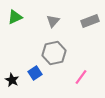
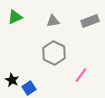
gray triangle: rotated 40 degrees clockwise
gray hexagon: rotated 20 degrees counterclockwise
blue square: moved 6 px left, 15 px down
pink line: moved 2 px up
